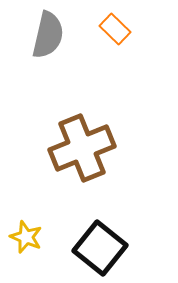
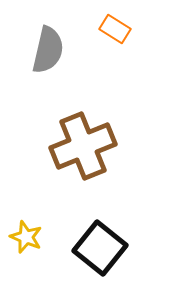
orange rectangle: rotated 12 degrees counterclockwise
gray semicircle: moved 15 px down
brown cross: moved 1 px right, 2 px up
